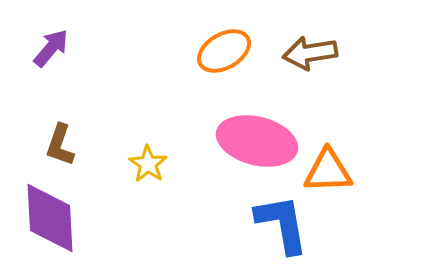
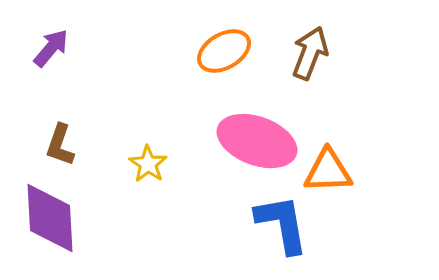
brown arrow: rotated 120 degrees clockwise
pink ellipse: rotated 6 degrees clockwise
